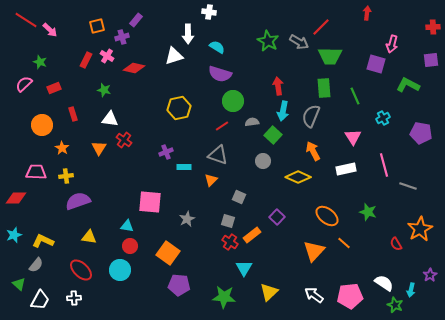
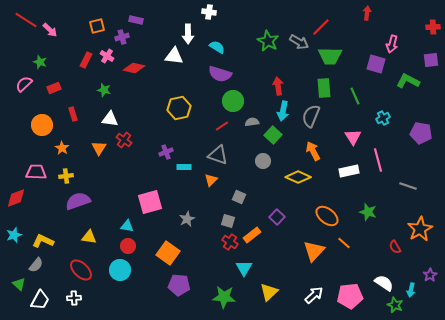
purple rectangle at (136, 20): rotated 64 degrees clockwise
white triangle at (174, 56): rotated 24 degrees clockwise
green L-shape at (408, 85): moved 4 px up
pink line at (384, 165): moved 6 px left, 5 px up
white rectangle at (346, 169): moved 3 px right, 2 px down
red diamond at (16, 198): rotated 20 degrees counterclockwise
pink square at (150, 202): rotated 20 degrees counterclockwise
red semicircle at (396, 244): moved 1 px left, 3 px down
red circle at (130, 246): moved 2 px left
white arrow at (314, 295): rotated 102 degrees clockwise
